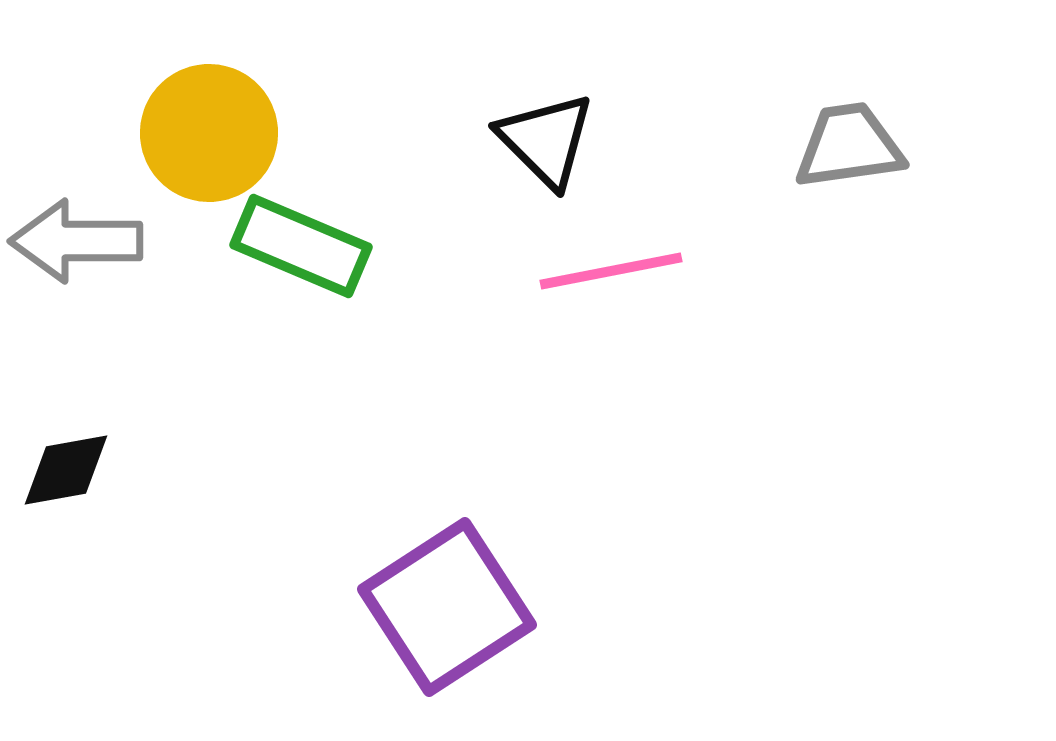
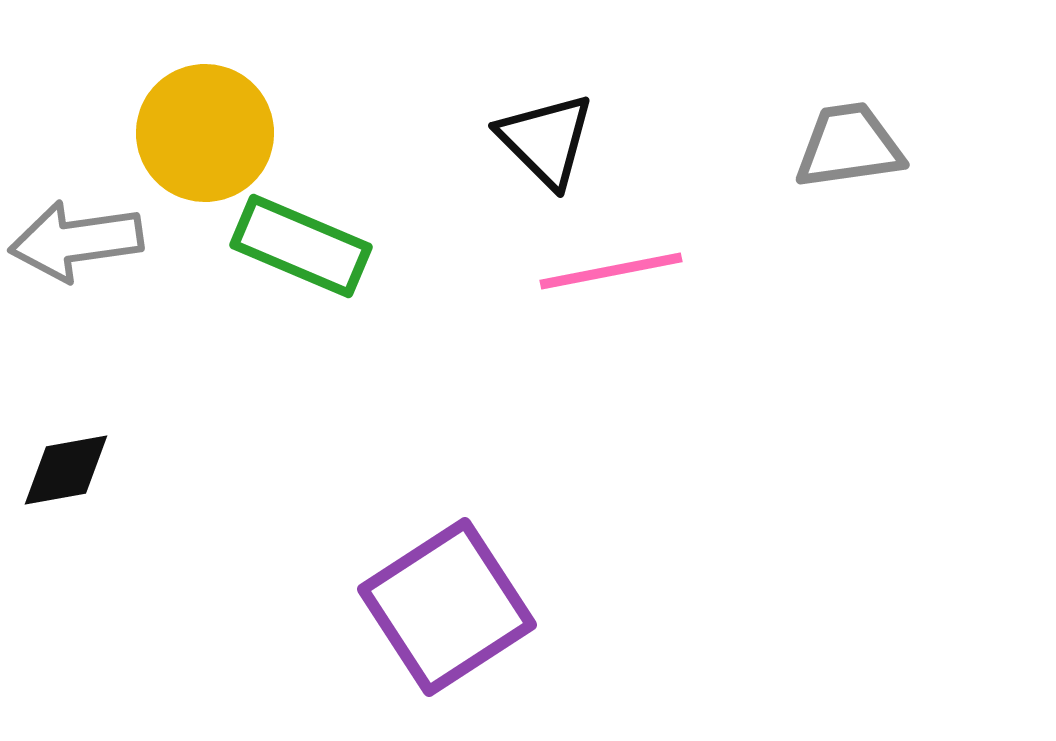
yellow circle: moved 4 px left
gray arrow: rotated 8 degrees counterclockwise
